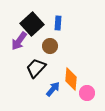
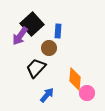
blue rectangle: moved 8 px down
purple arrow: moved 1 px right, 5 px up
brown circle: moved 1 px left, 2 px down
orange diamond: moved 4 px right
blue arrow: moved 6 px left, 6 px down
